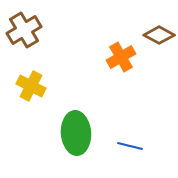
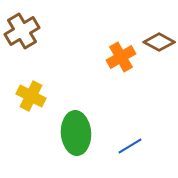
brown cross: moved 2 px left, 1 px down
brown diamond: moved 7 px down
yellow cross: moved 10 px down
blue line: rotated 45 degrees counterclockwise
